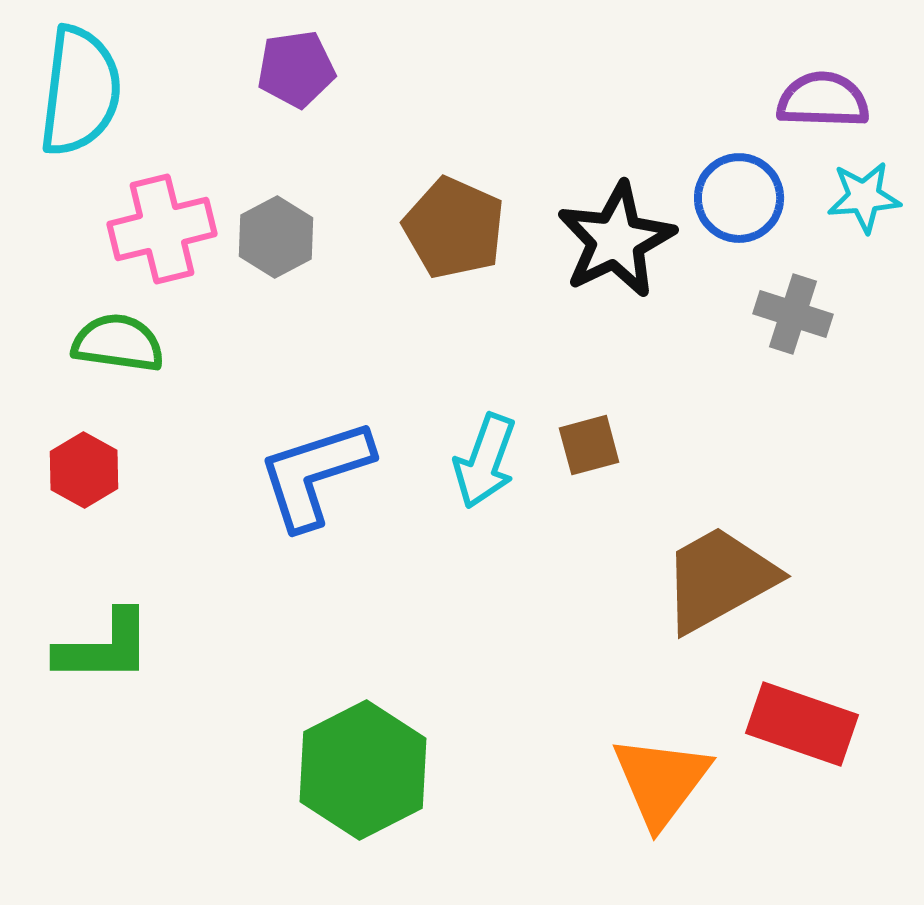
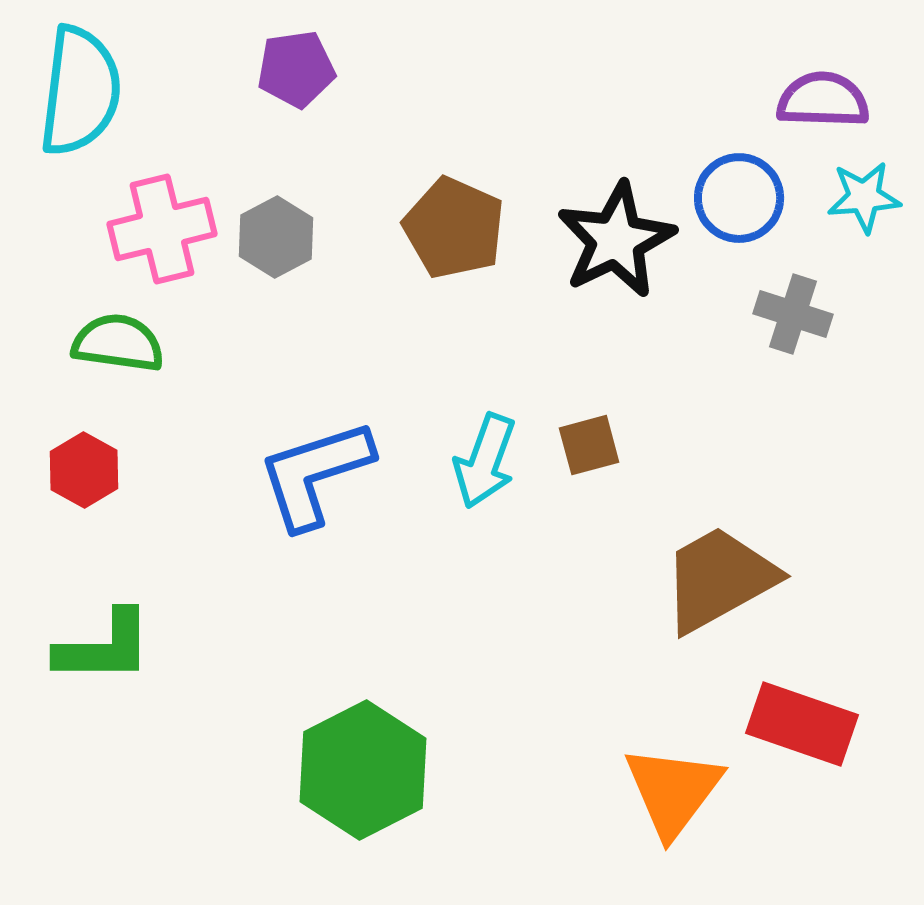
orange triangle: moved 12 px right, 10 px down
